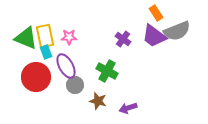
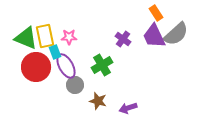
gray semicircle: moved 1 px left, 3 px down; rotated 20 degrees counterclockwise
purple trapezoid: rotated 28 degrees clockwise
cyan rectangle: moved 9 px right
green cross: moved 5 px left, 6 px up; rotated 30 degrees clockwise
red circle: moved 10 px up
